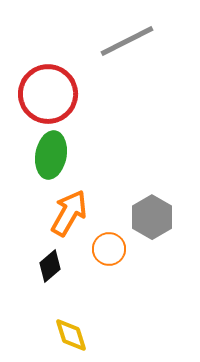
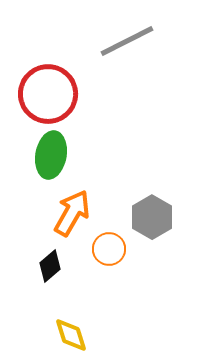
orange arrow: moved 3 px right
